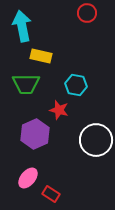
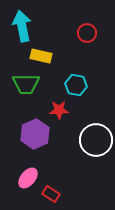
red circle: moved 20 px down
red star: rotated 18 degrees counterclockwise
